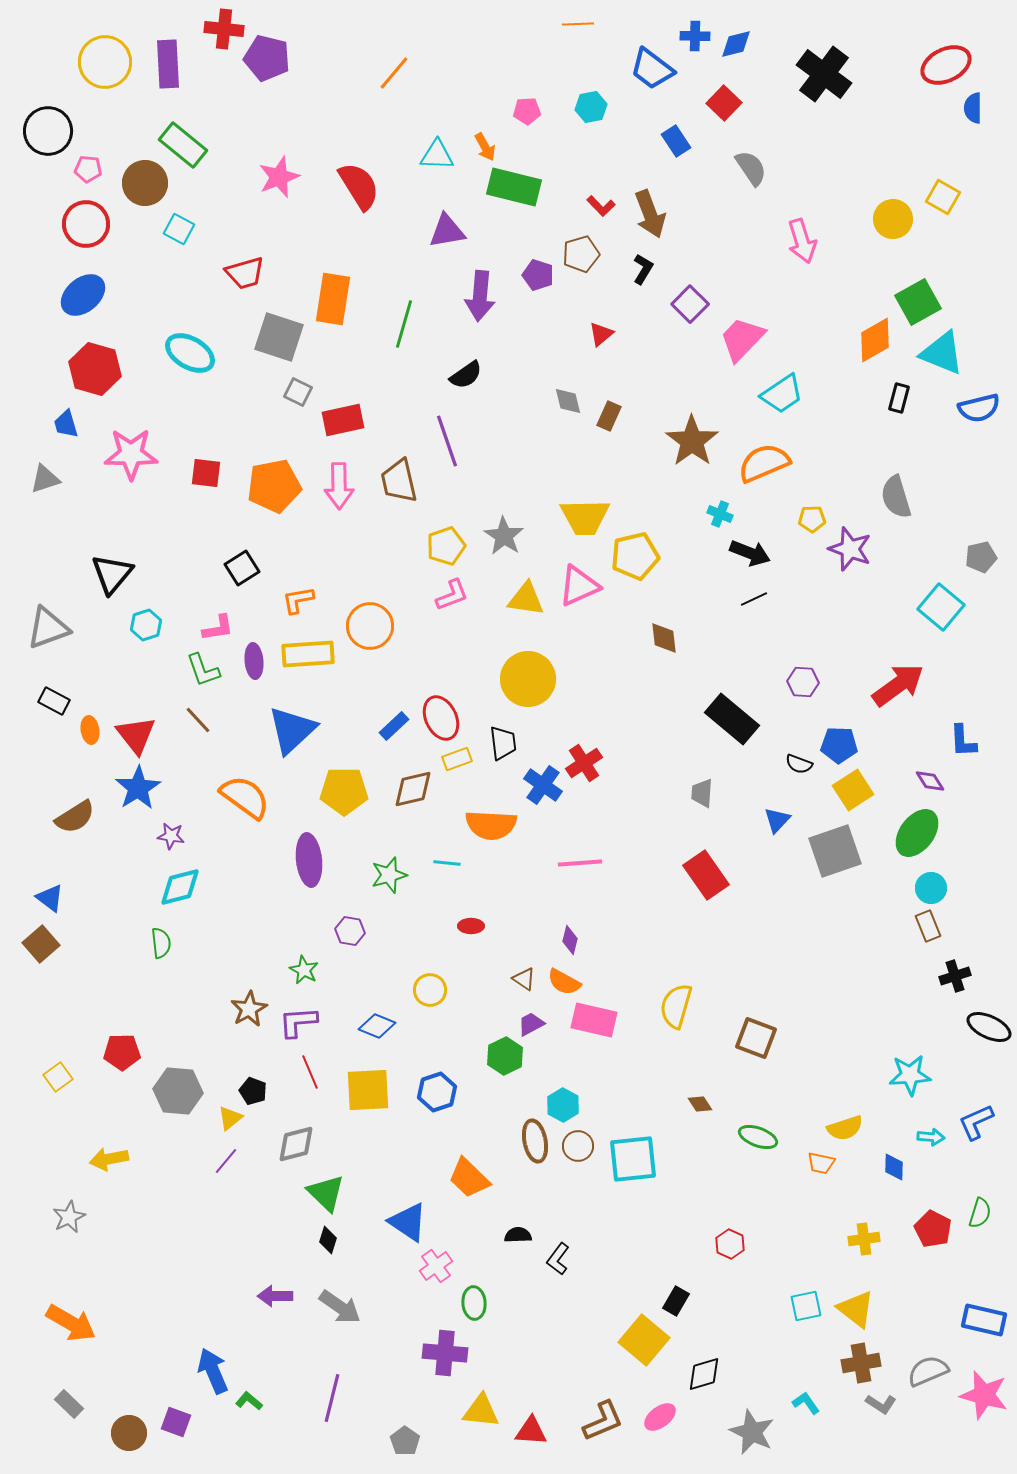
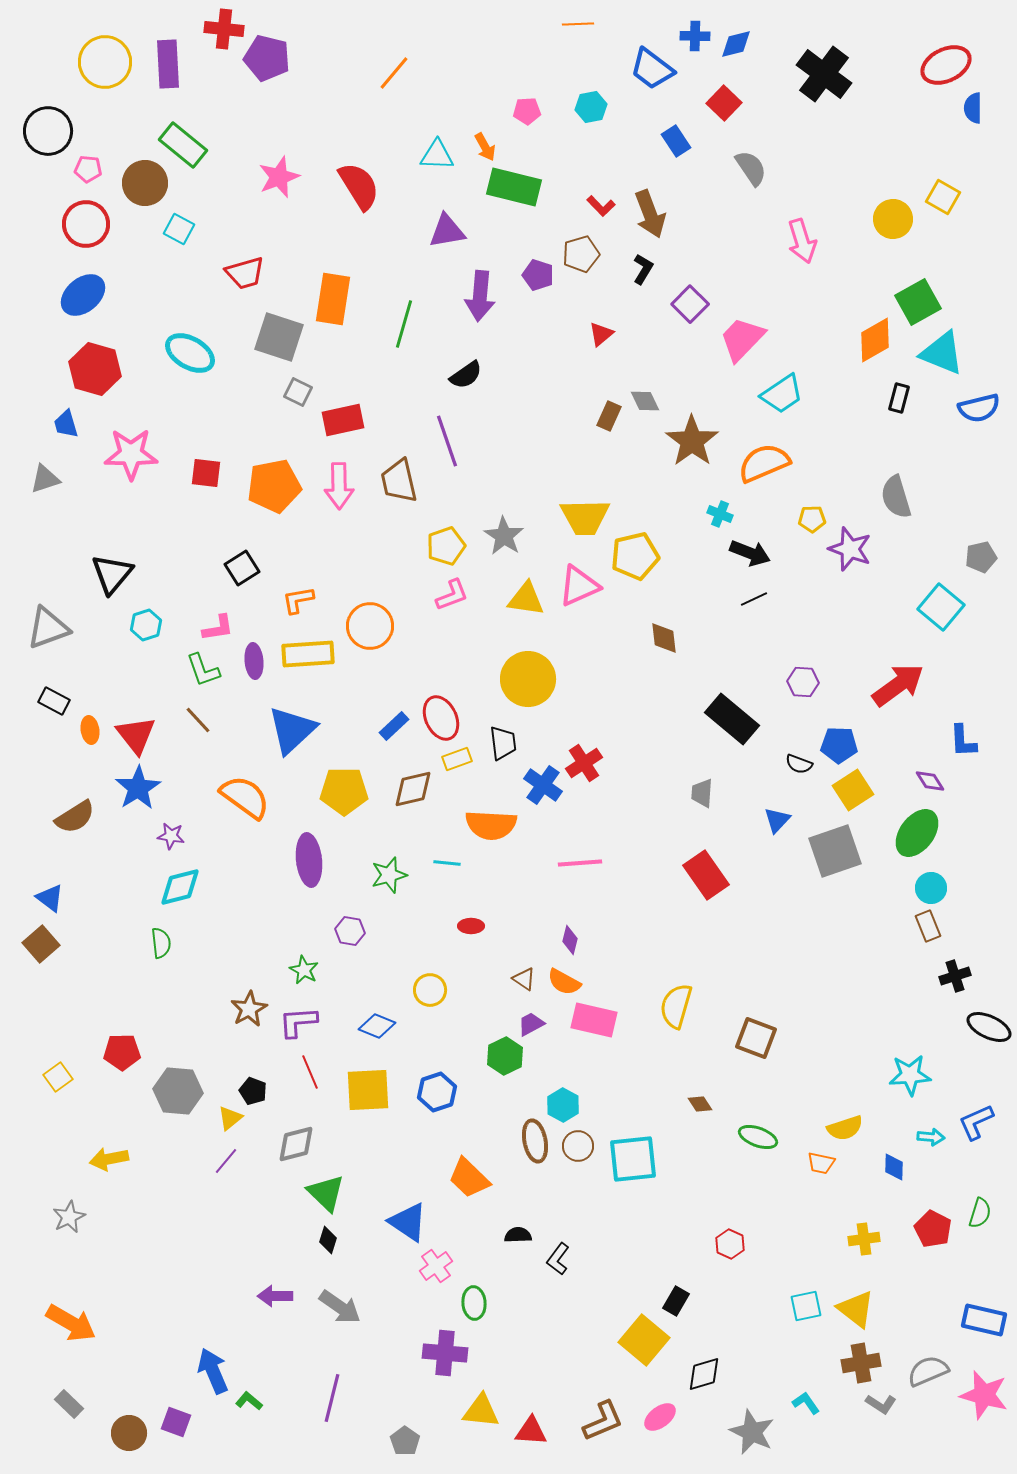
gray diamond at (568, 401): moved 77 px right; rotated 12 degrees counterclockwise
